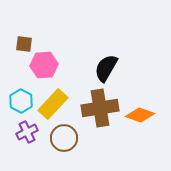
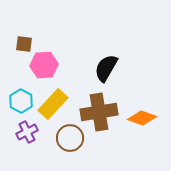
brown cross: moved 1 px left, 4 px down
orange diamond: moved 2 px right, 3 px down
brown circle: moved 6 px right
